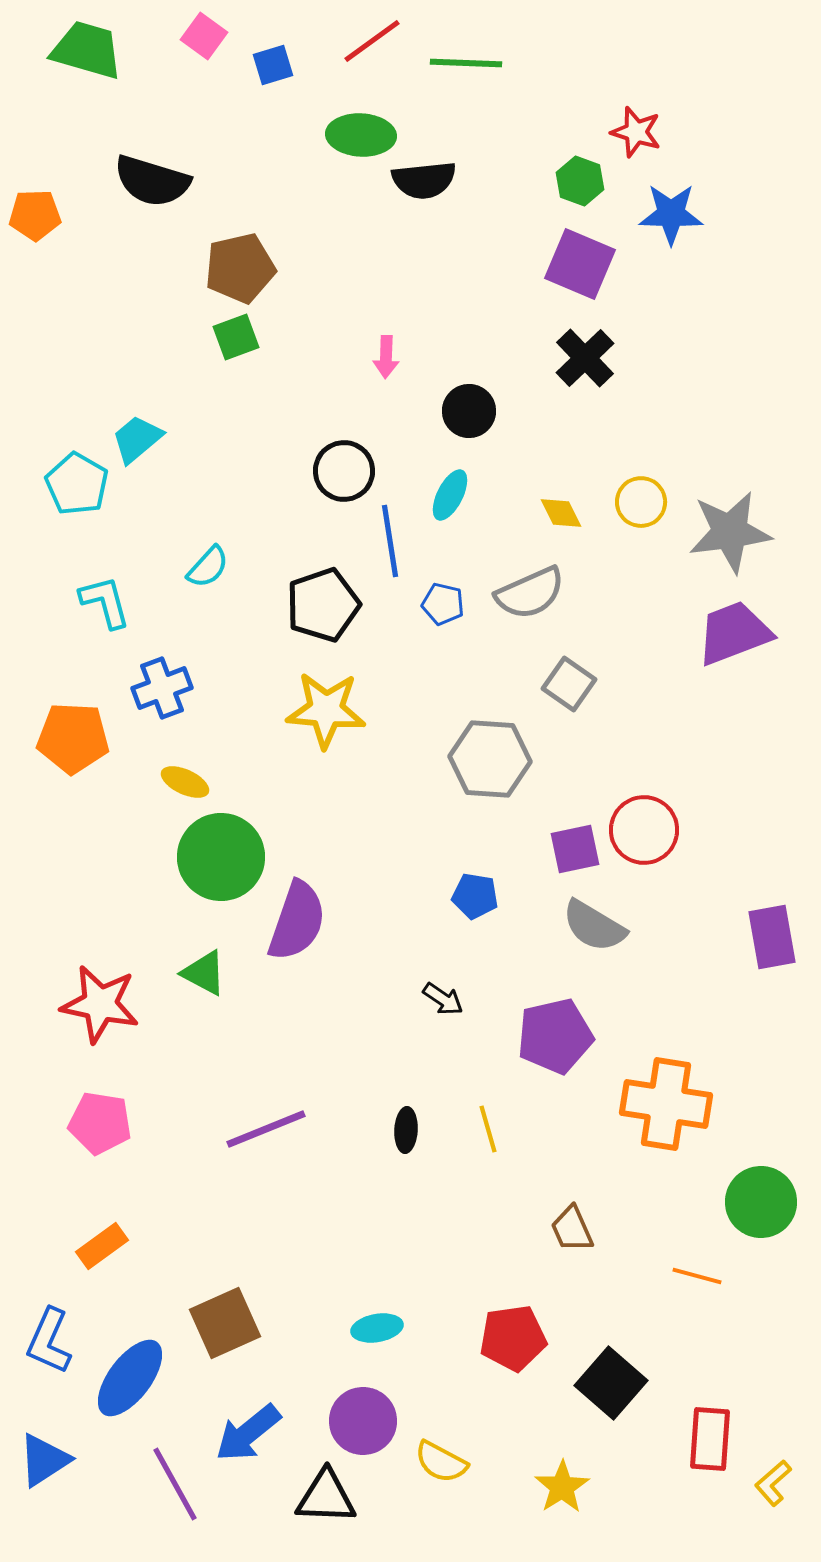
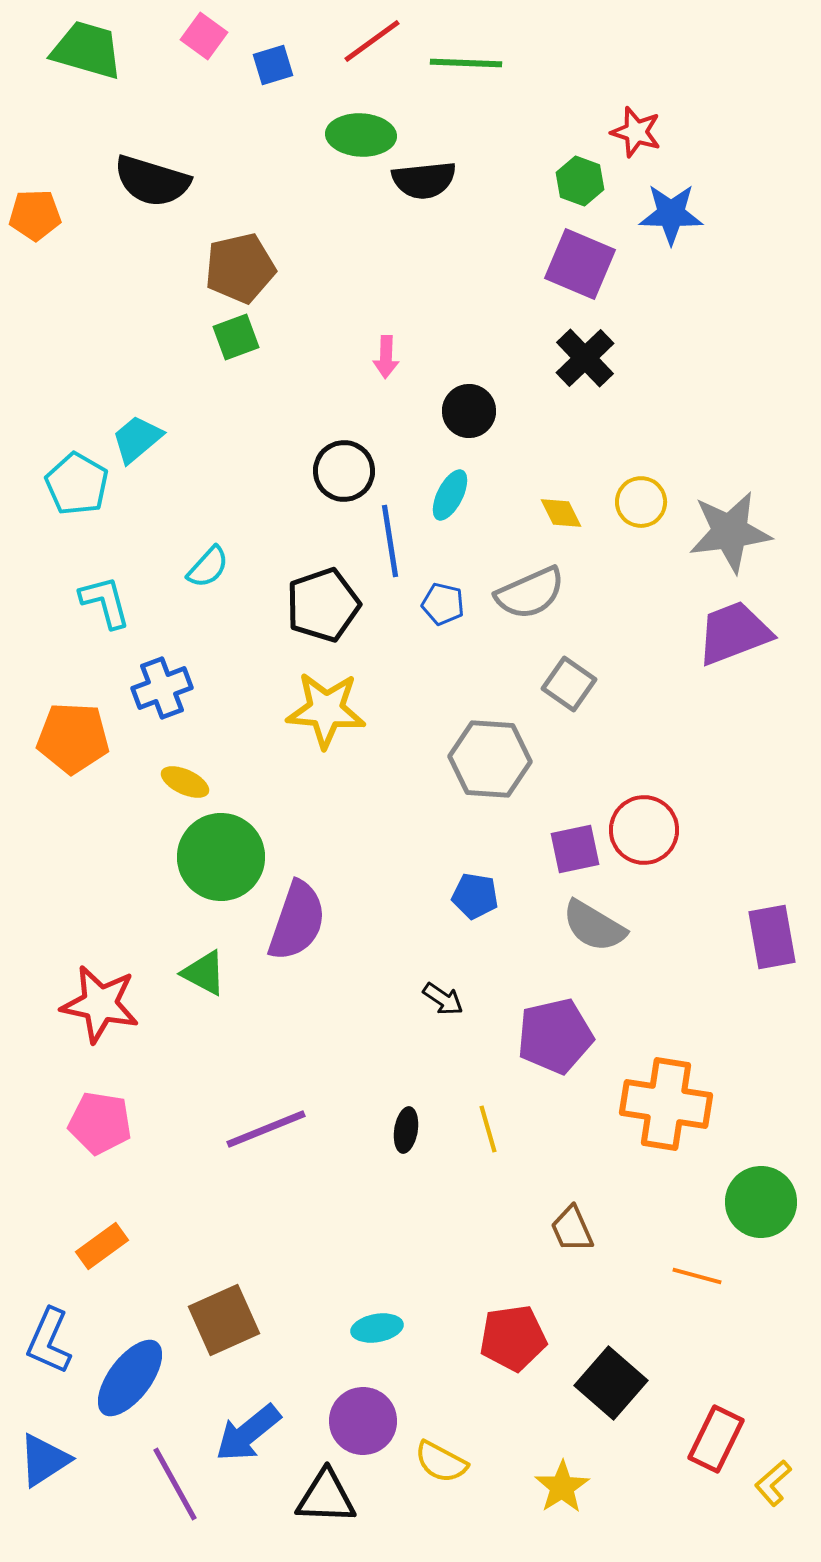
black ellipse at (406, 1130): rotated 6 degrees clockwise
brown square at (225, 1323): moved 1 px left, 3 px up
red rectangle at (710, 1439): moved 6 px right; rotated 22 degrees clockwise
